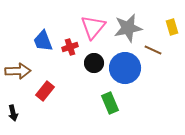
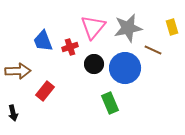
black circle: moved 1 px down
